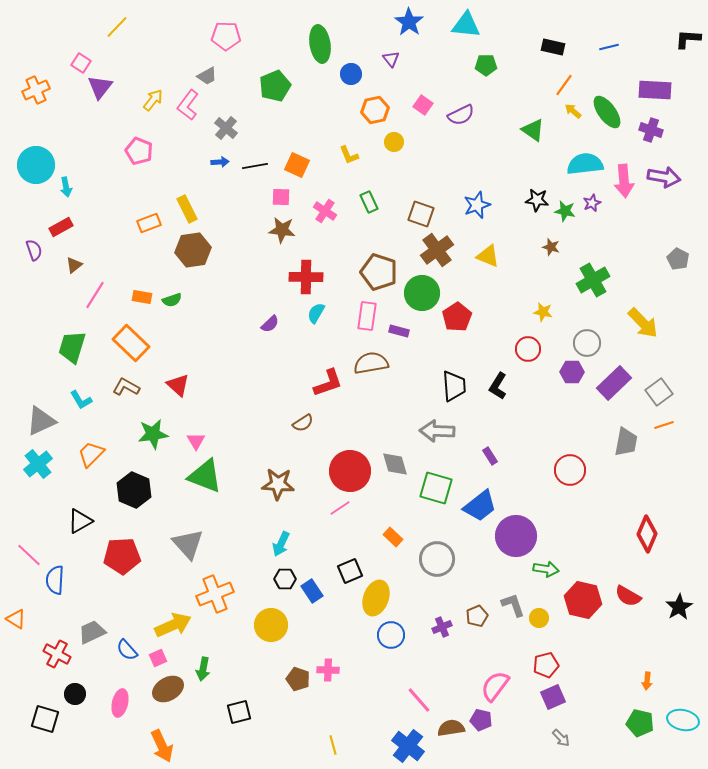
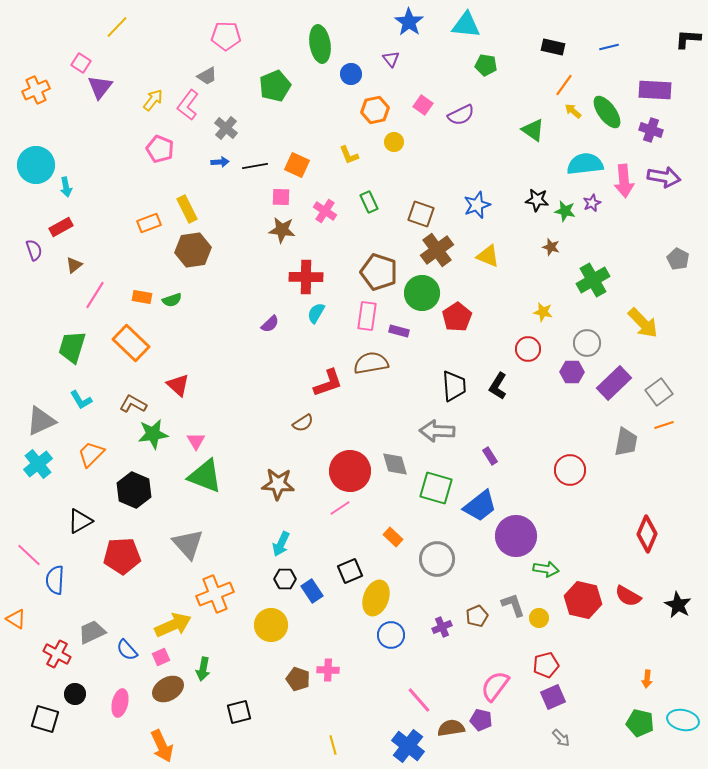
green pentagon at (486, 65): rotated 10 degrees clockwise
pink pentagon at (139, 151): moved 21 px right, 2 px up
brown L-shape at (126, 387): moved 7 px right, 17 px down
black star at (679, 607): moved 1 px left, 2 px up; rotated 12 degrees counterclockwise
pink square at (158, 658): moved 3 px right, 1 px up
orange arrow at (647, 681): moved 2 px up
